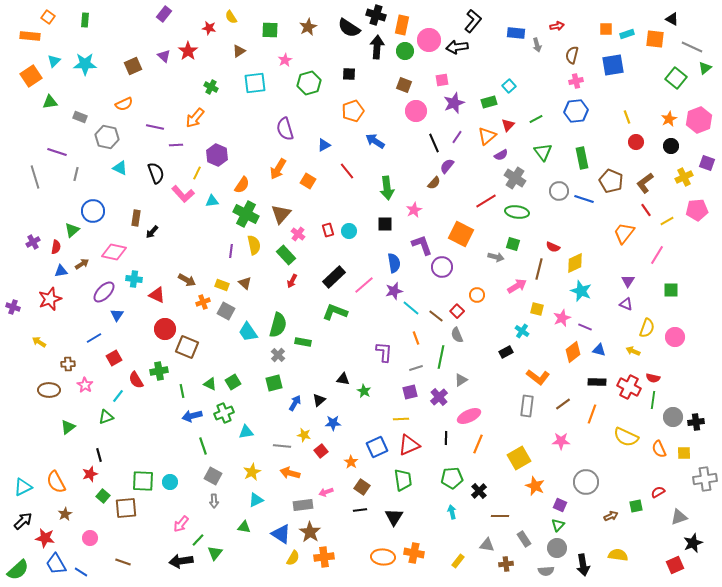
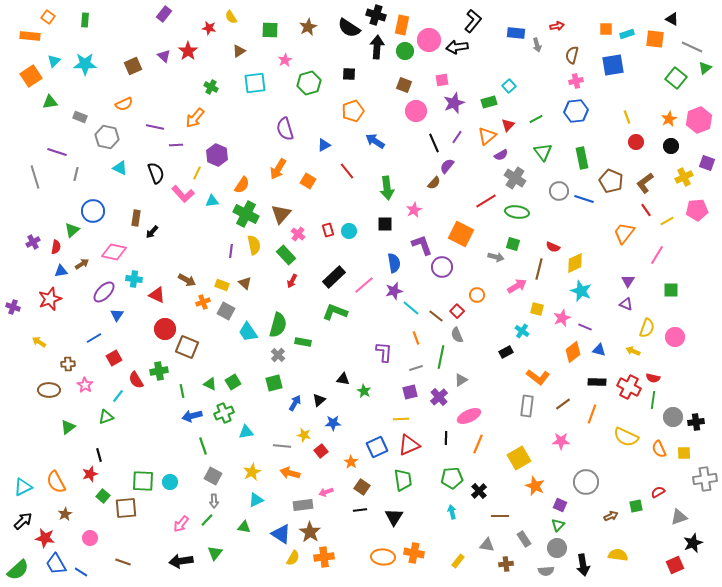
green line at (198, 540): moved 9 px right, 20 px up
